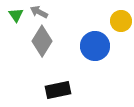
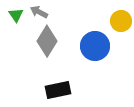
gray diamond: moved 5 px right
